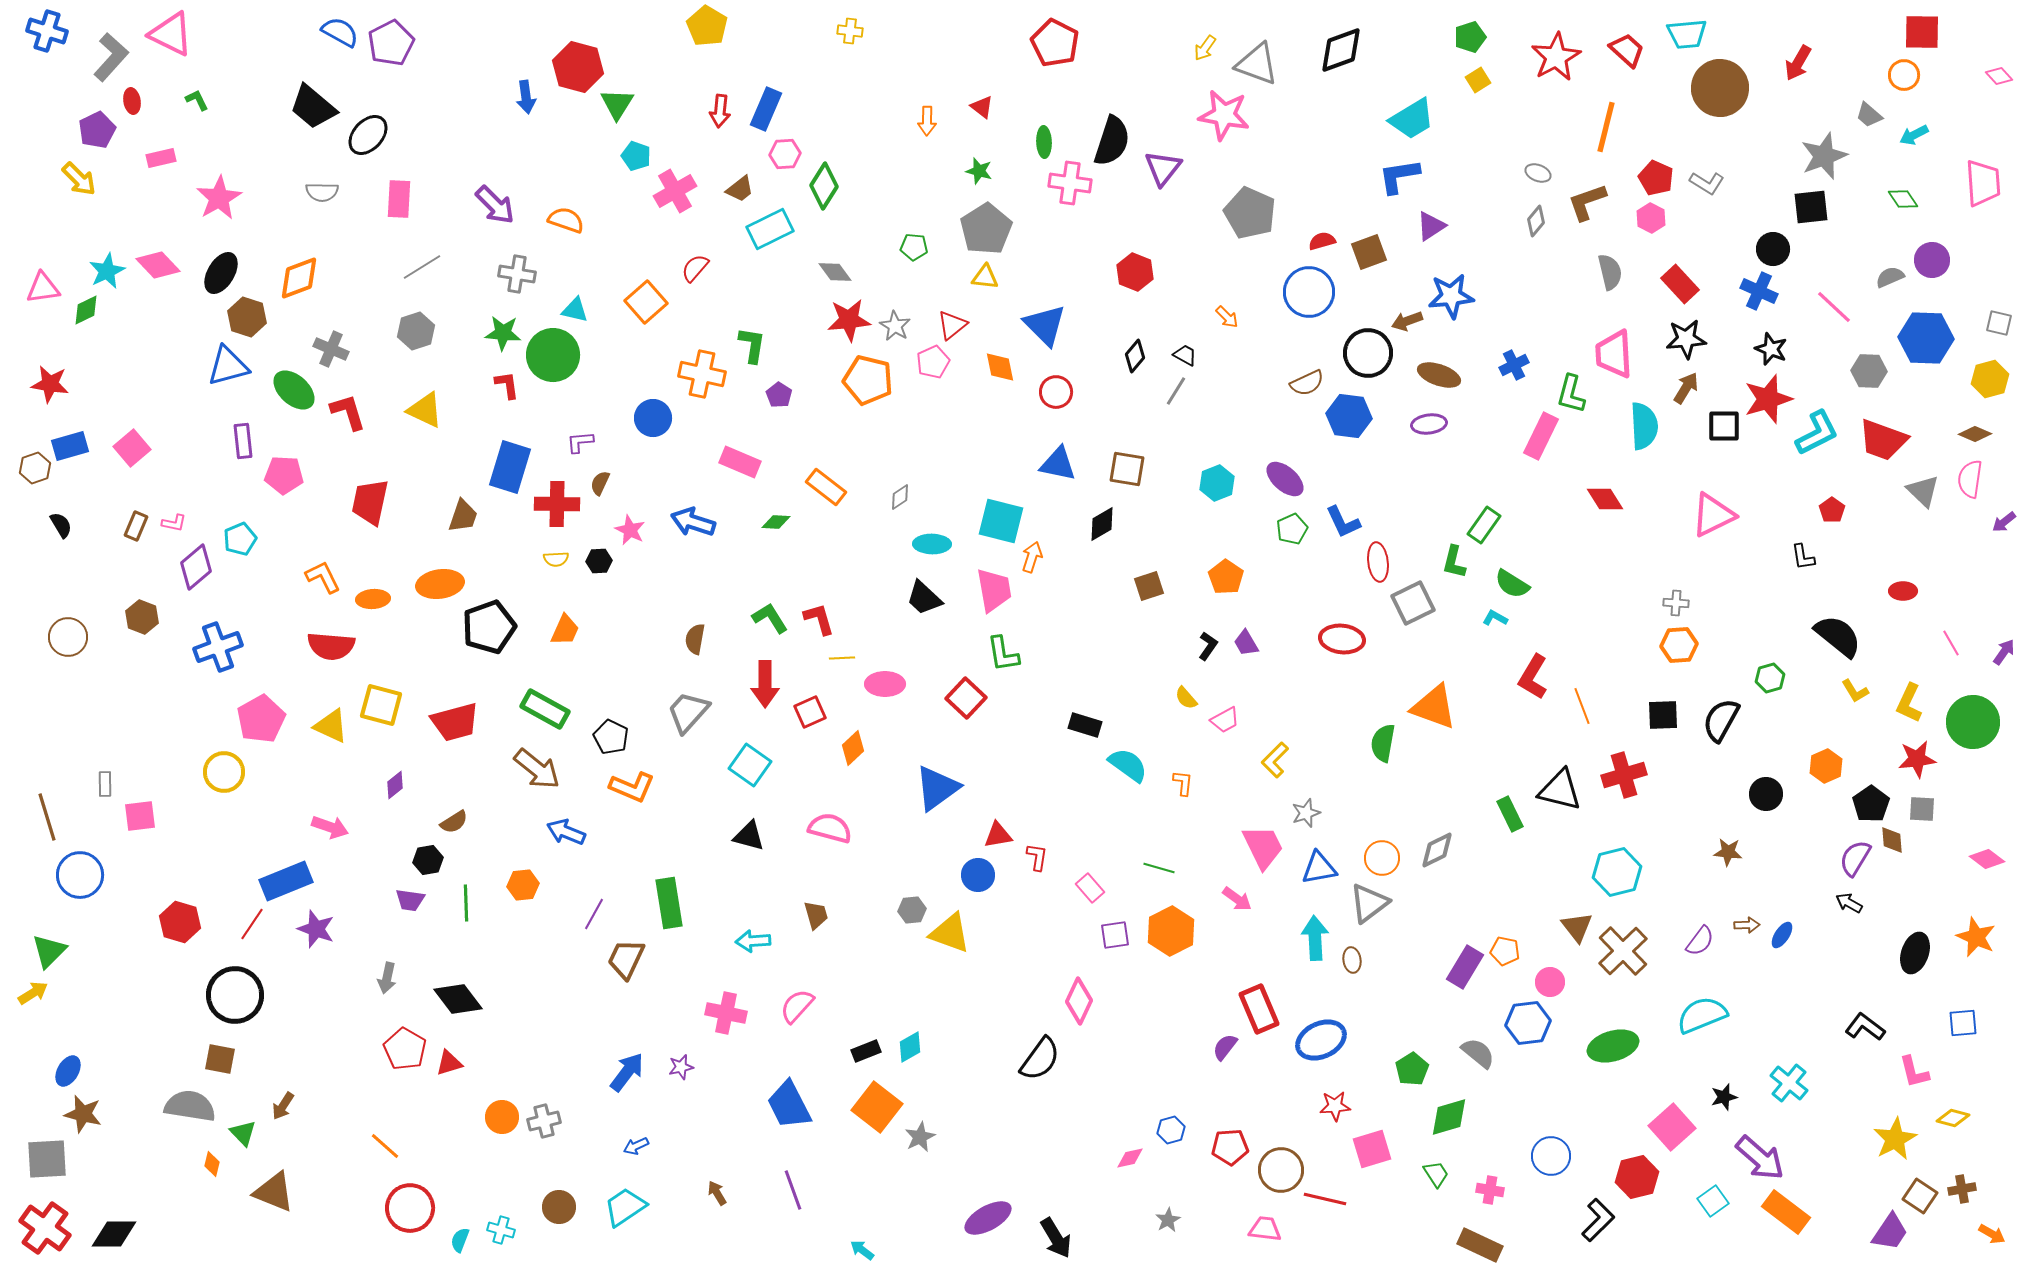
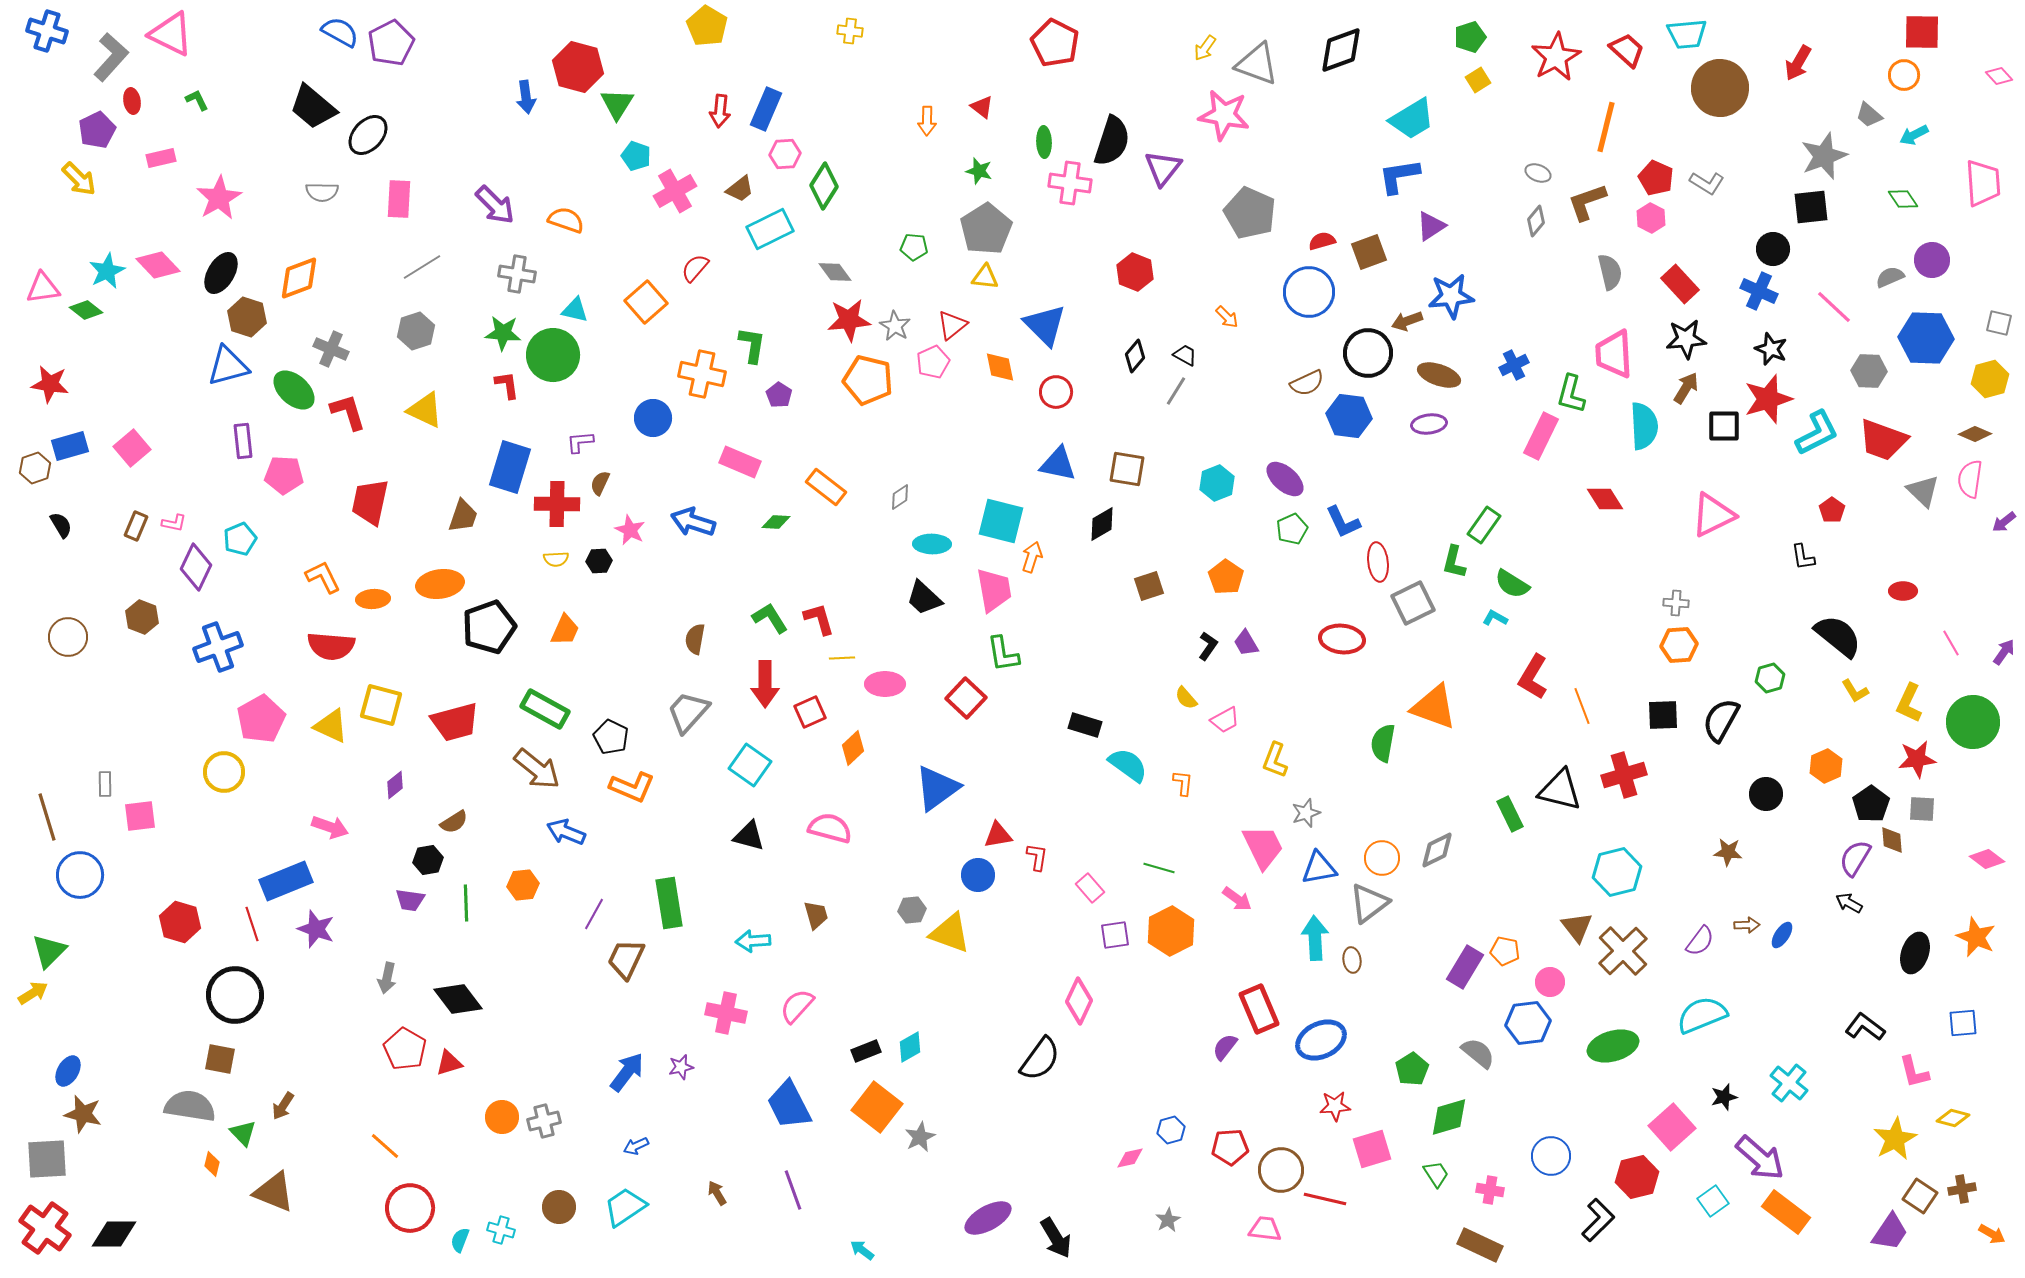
green diamond at (86, 310): rotated 64 degrees clockwise
purple diamond at (196, 567): rotated 24 degrees counterclockwise
yellow L-shape at (1275, 760): rotated 24 degrees counterclockwise
red line at (252, 924): rotated 52 degrees counterclockwise
